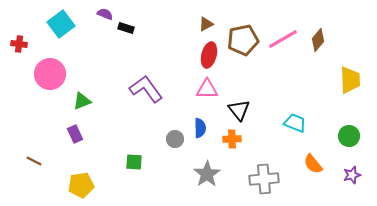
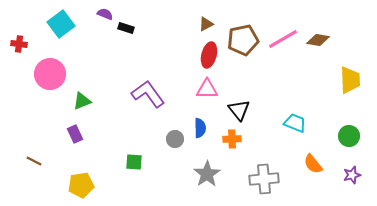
brown diamond: rotated 60 degrees clockwise
purple L-shape: moved 2 px right, 5 px down
